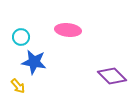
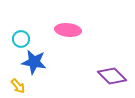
cyan circle: moved 2 px down
